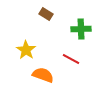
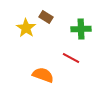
brown rectangle: moved 3 px down
yellow star: moved 22 px up
red line: moved 1 px up
